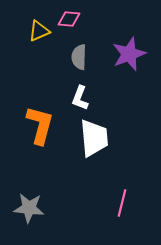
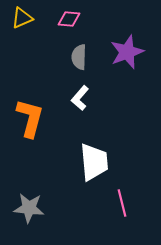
yellow triangle: moved 17 px left, 13 px up
purple star: moved 2 px left, 2 px up
white L-shape: rotated 20 degrees clockwise
orange L-shape: moved 10 px left, 7 px up
white trapezoid: moved 24 px down
pink line: rotated 28 degrees counterclockwise
